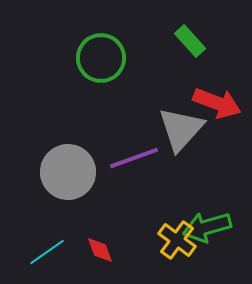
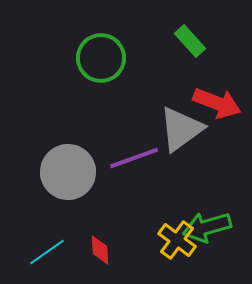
gray triangle: rotated 12 degrees clockwise
red diamond: rotated 16 degrees clockwise
